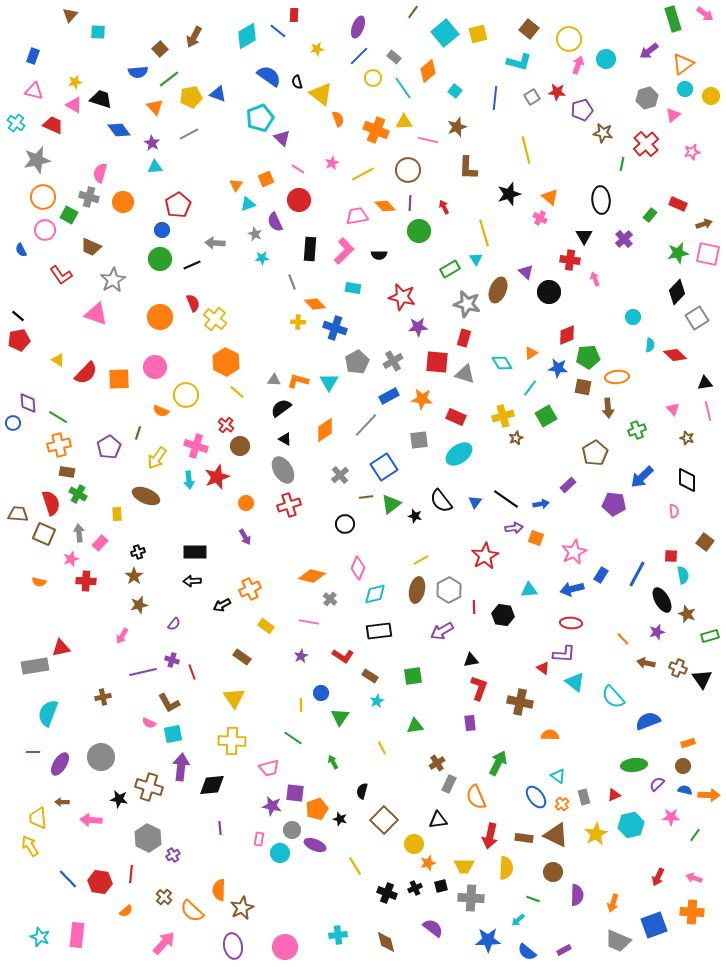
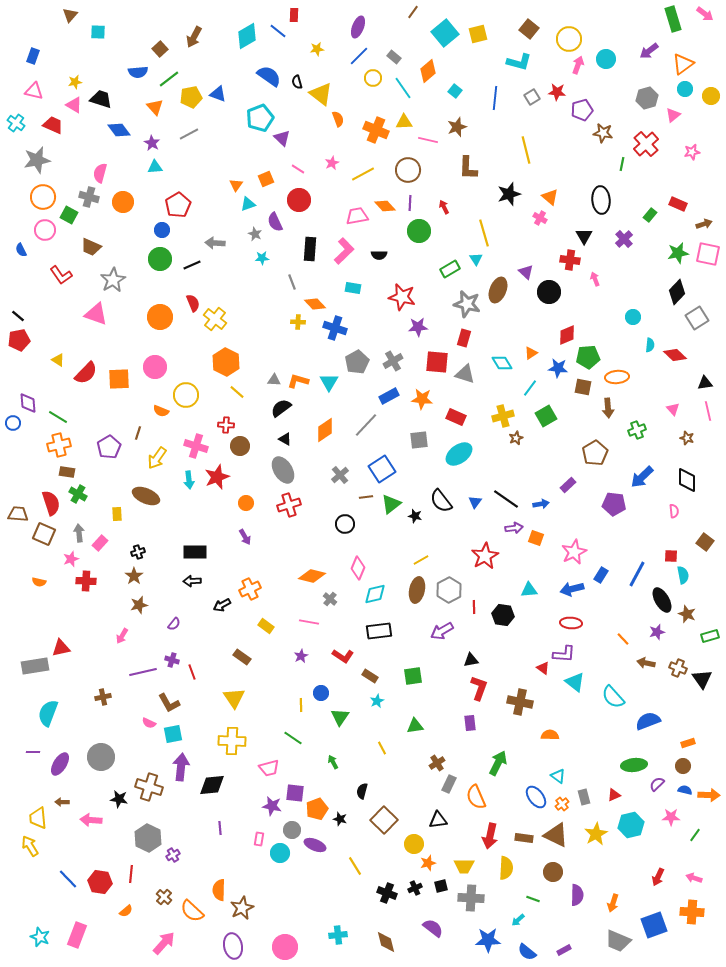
red cross at (226, 425): rotated 35 degrees counterclockwise
blue square at (384, 467): moved 2 px left, 2 px down
pink rectangle at (77, 935): rotated 15 degrees clockwise
